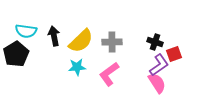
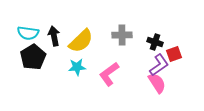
cyan semicircle: moved 2 px right, 2 px down
gray cross: moved 10 px right, 7 px up
black pentagon: moved 17 px right, 3 px down
